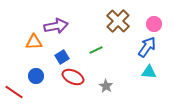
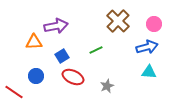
blue arrow: rotated 40 degrees clockwise
blue square: moved 1 px up
gray star: moved 1 px right; rotated 16 degrees clockwise
